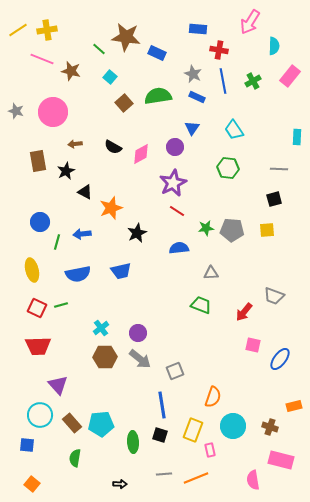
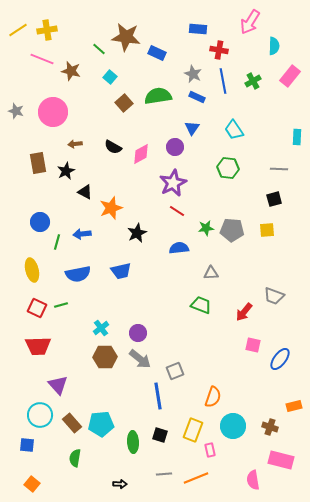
brown rectangle at (38, 161): moved 2 px down
blue line at (162, 405): moved 4 px left, 9 px up
